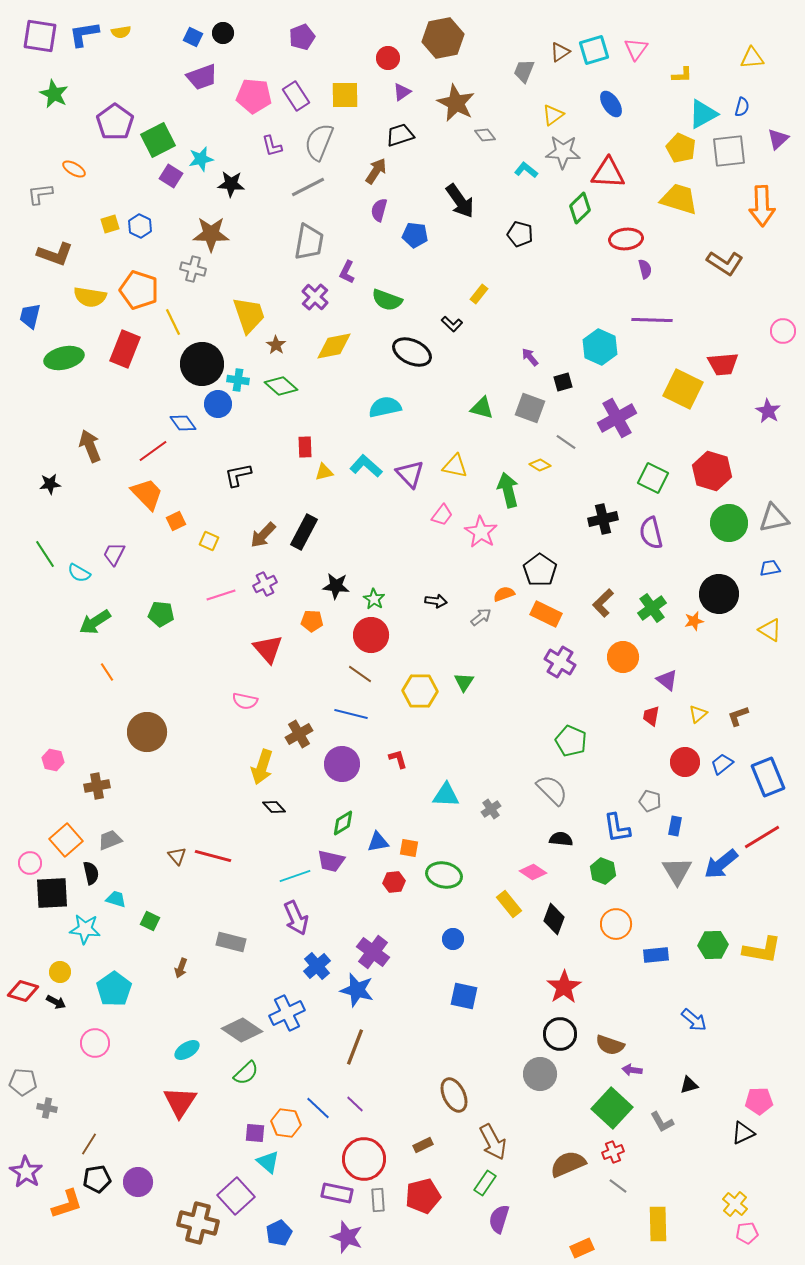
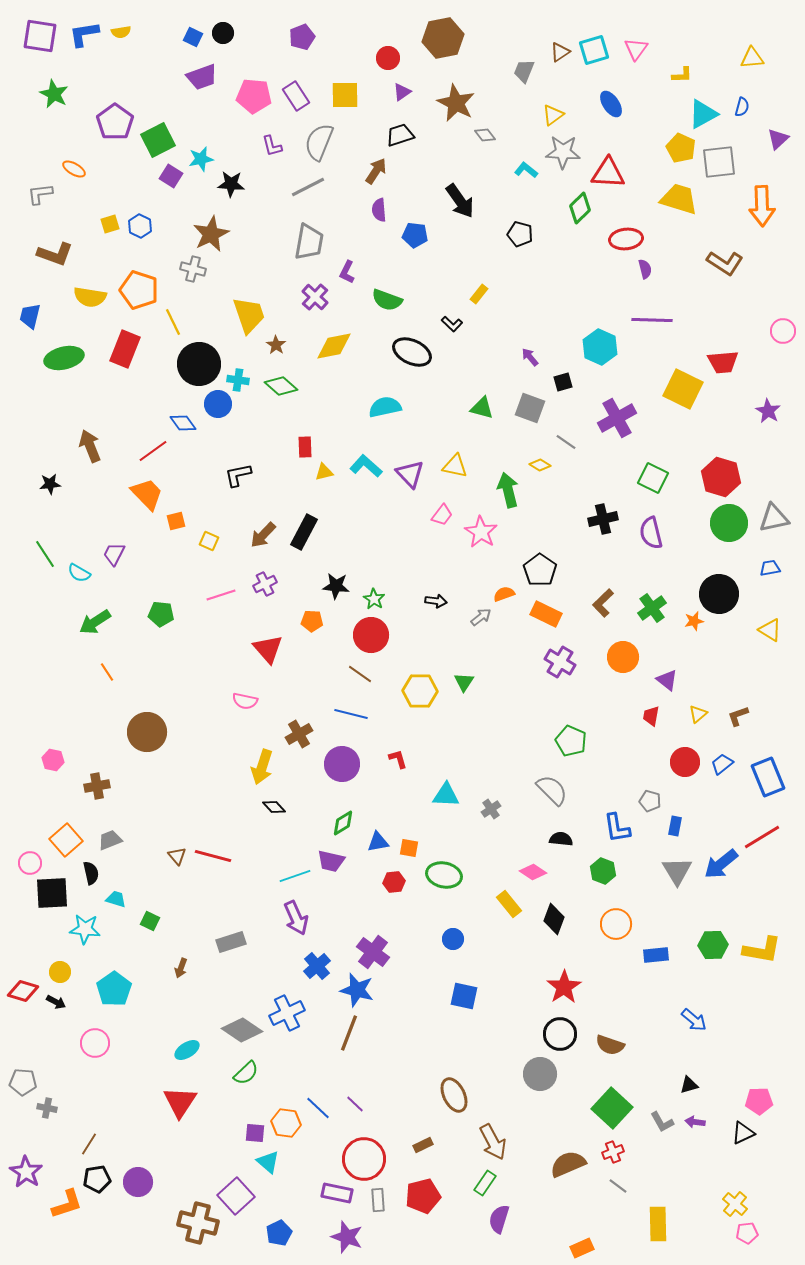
gray square at (729, 151): moved 10 px left, 11 px down
purple semicircle at (379, 210): rotated 20 degrees counterclockwise
brown star at (211, 234): rotated 27 degrees counterclockwise
black circle at (202, 364): moved 3 px left
red trapezoid at (723, 364): moved 2 px up
red hexagon at (712, 471): moved 9 px right, 6 px down
orange square at (176, 521): rotated 12 degrees clockwise
gray rectangle at (231, 942): rotated 32 degrees counterclockwise
brown line at (355, 1047): moved 6 px left, 14 px up
purple arrow at (632, 1070): moved 63 px right, 52 px down
